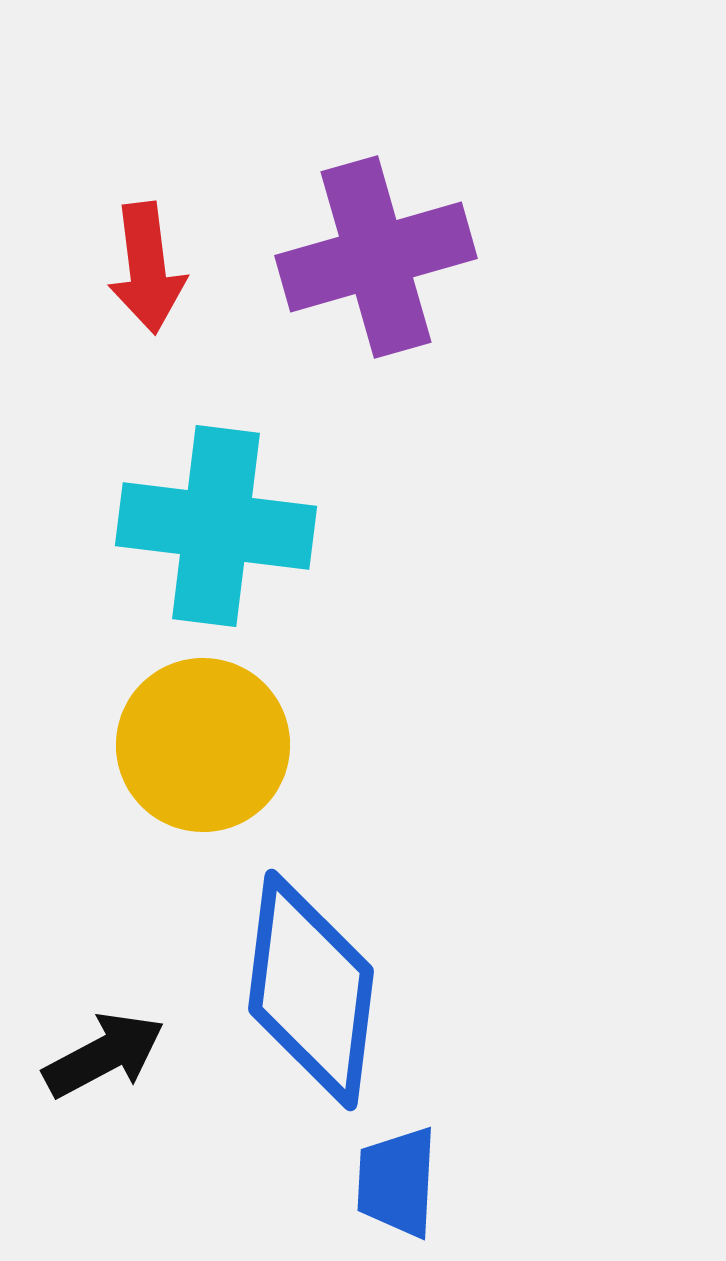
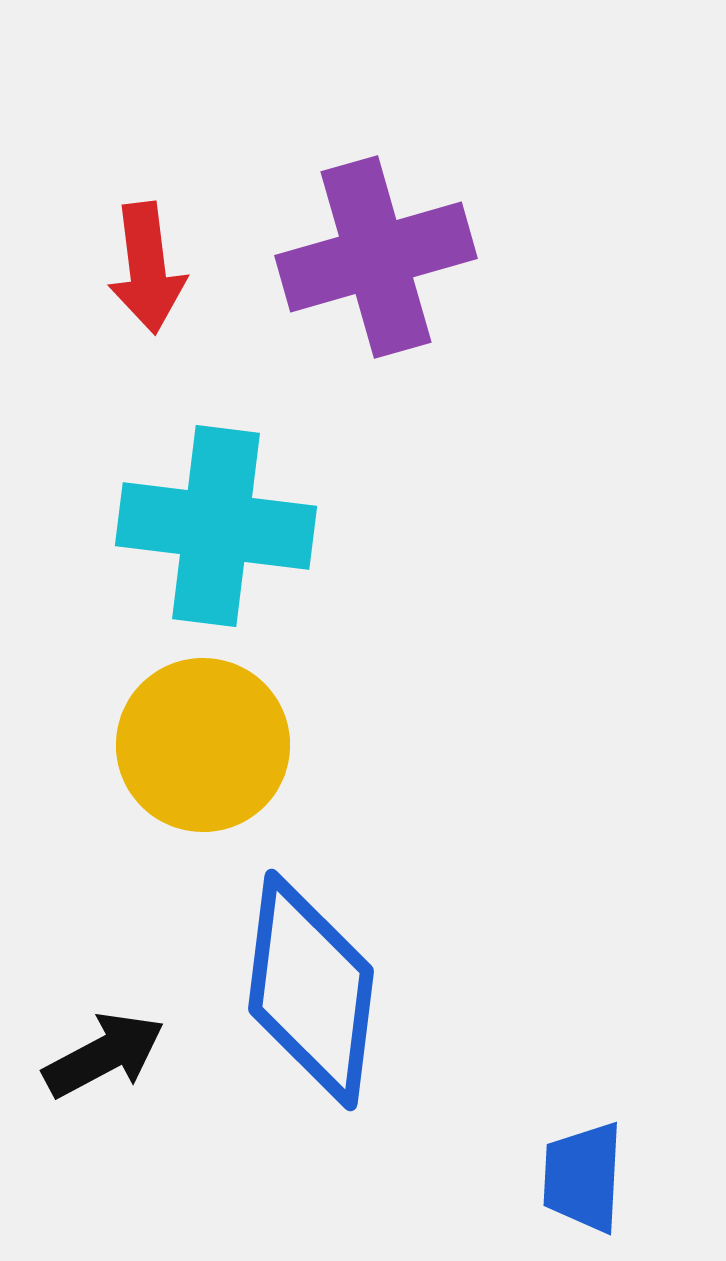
blue trapezoid: moved 186 px right, 5 px up
